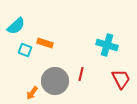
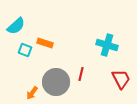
gray circle: moved 1 px right, 1 px down
